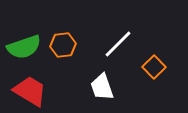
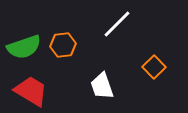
white line: moved 1 px left, 20 px up
white trapezoid: moved 1 px up
red trapezoid: moved 1 px right
